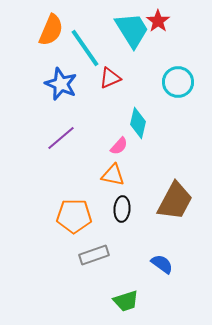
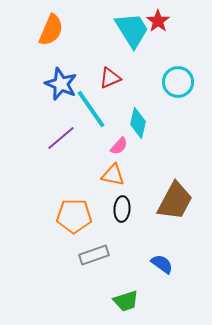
cyan line: moved 6 px right, 61 px down
